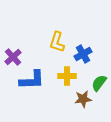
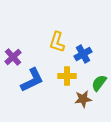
blue L-shape: rotated 24 degrees counterclockwise
